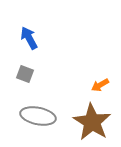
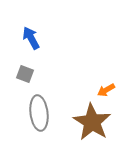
blue arrow: moved 2 px right
orange arrow: moved 6 px right, 5 px down
gray ellipse: moved 1 px right, 3 px up; rotated 72 degrees clockwise
